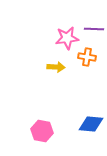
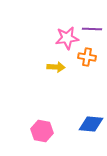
purple line: moved 2 px left
